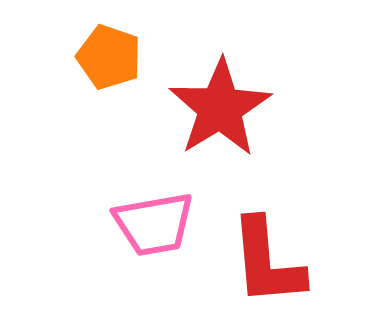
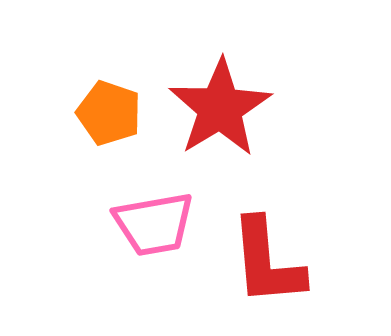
orange pentagon: moved 56 px down
